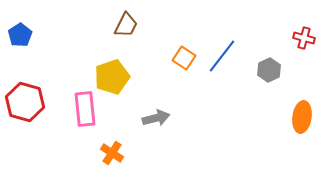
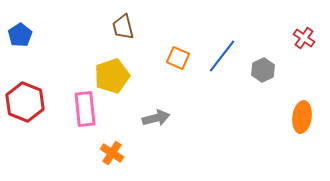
brown trapezoid: moved 3 px left, 2 px down; rotated 140 degrees clockwise
red cross: rotated 20 degrees clockwise
orange square: moved 6 px left; rotated 10 degrees counterclockwise
gray hexagon: moved 6 px left
yellow pentagon: moved 1 px up
red hexagon: rotated 6 degrees clockwise
